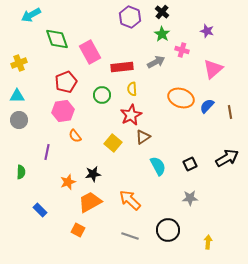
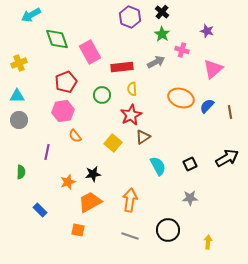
orange arrow: rotated 55 degrees clockwise
orange square: rotated 16 degrees counterclockwise
